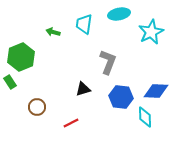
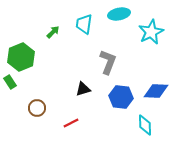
green arrow: rotated 120 degrees clockwise
brown circle: moved 1 px down
cyan diamond: moved 8 px down
